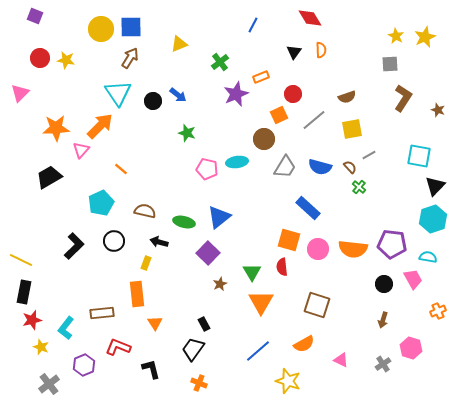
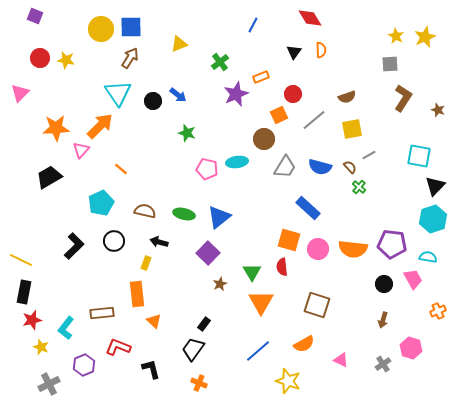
green ellipse at (184, 222): moved 8 px up
orange triangle at (155, 323): moved 1 px left, 2 px up; rotated 14 degrees counterclockwise
black rectangle at (204, 324): rotated 64 degrees clockwise
gray cross at (49, 384): rotated 10 degrees clockwise
